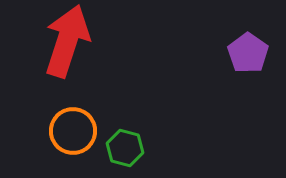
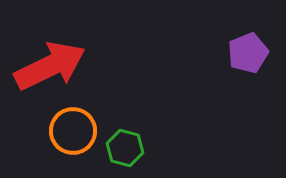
red arrow: moved 17 px left, 25 px down; rotated 46 degrees clockwise
purple pentagon: rotated 15 degrees clockwise
